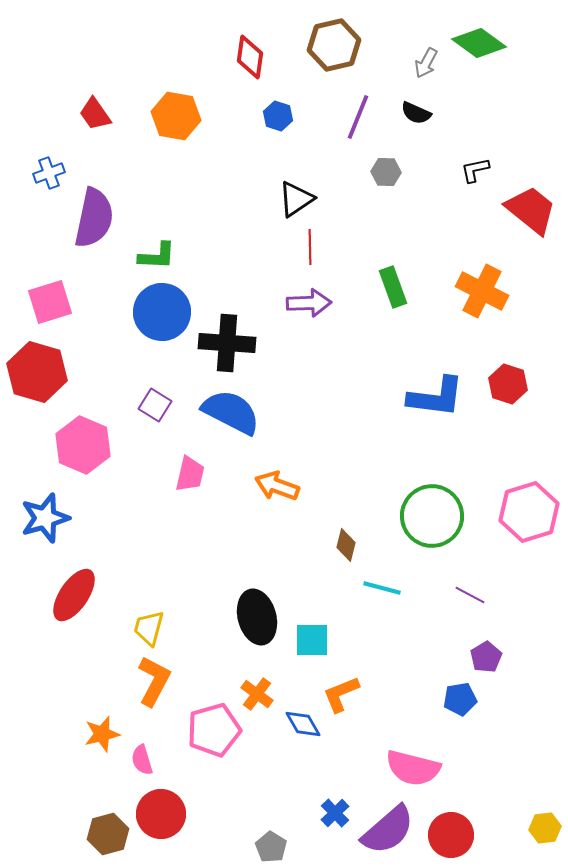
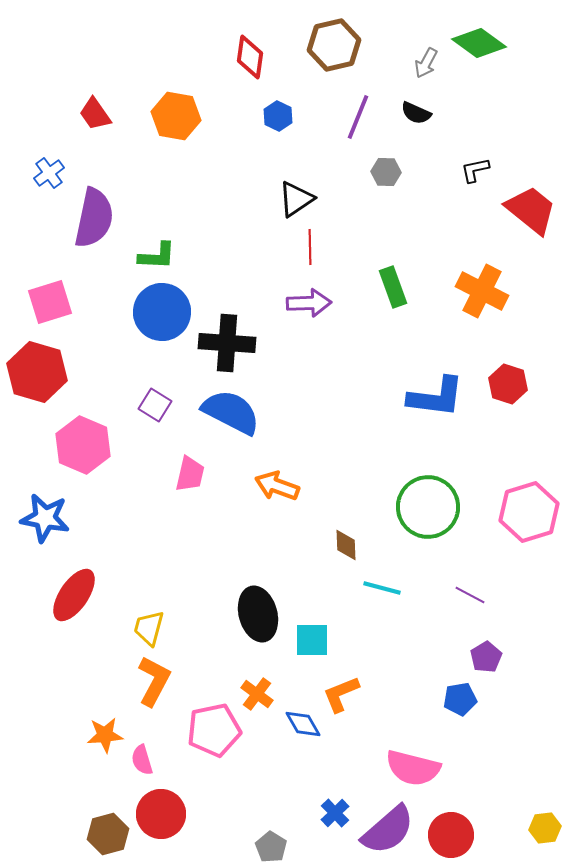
blue hexagon at (278, 116): rotated 8 degrees clockwise
blue cross at (49, 173): rotated 16 degrees counterclockwise
green circle at (432, 516): moved 4 px left, 9 px up
blue star at (45, 518): rotated 27 degrees clockwise
brown diamond at (346, 545): rotated 16 degrees counterclockwise
black ellipse at (257, 617): moved 1 px right, 3 px up
pink pentagon at (214, 730): rotated 4 degrees clockwise
orange star at (102, 734): moved 3 px right, 1 px down; rotated 9 degrees clockwise
